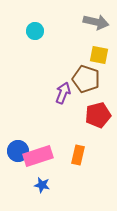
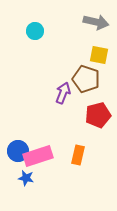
blue star: moved 16 px left, 7 px up
